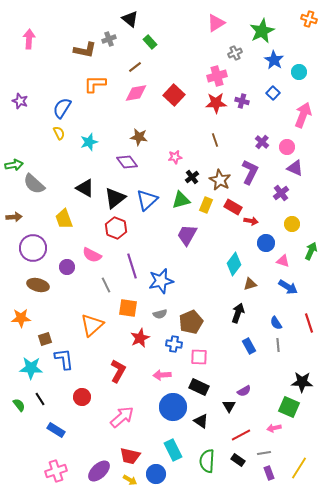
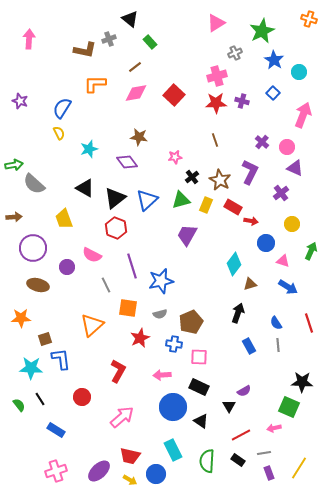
cyan star at (89, 142): moved 7 px down
blue L-shape at (64, 359): moved 3 px left
